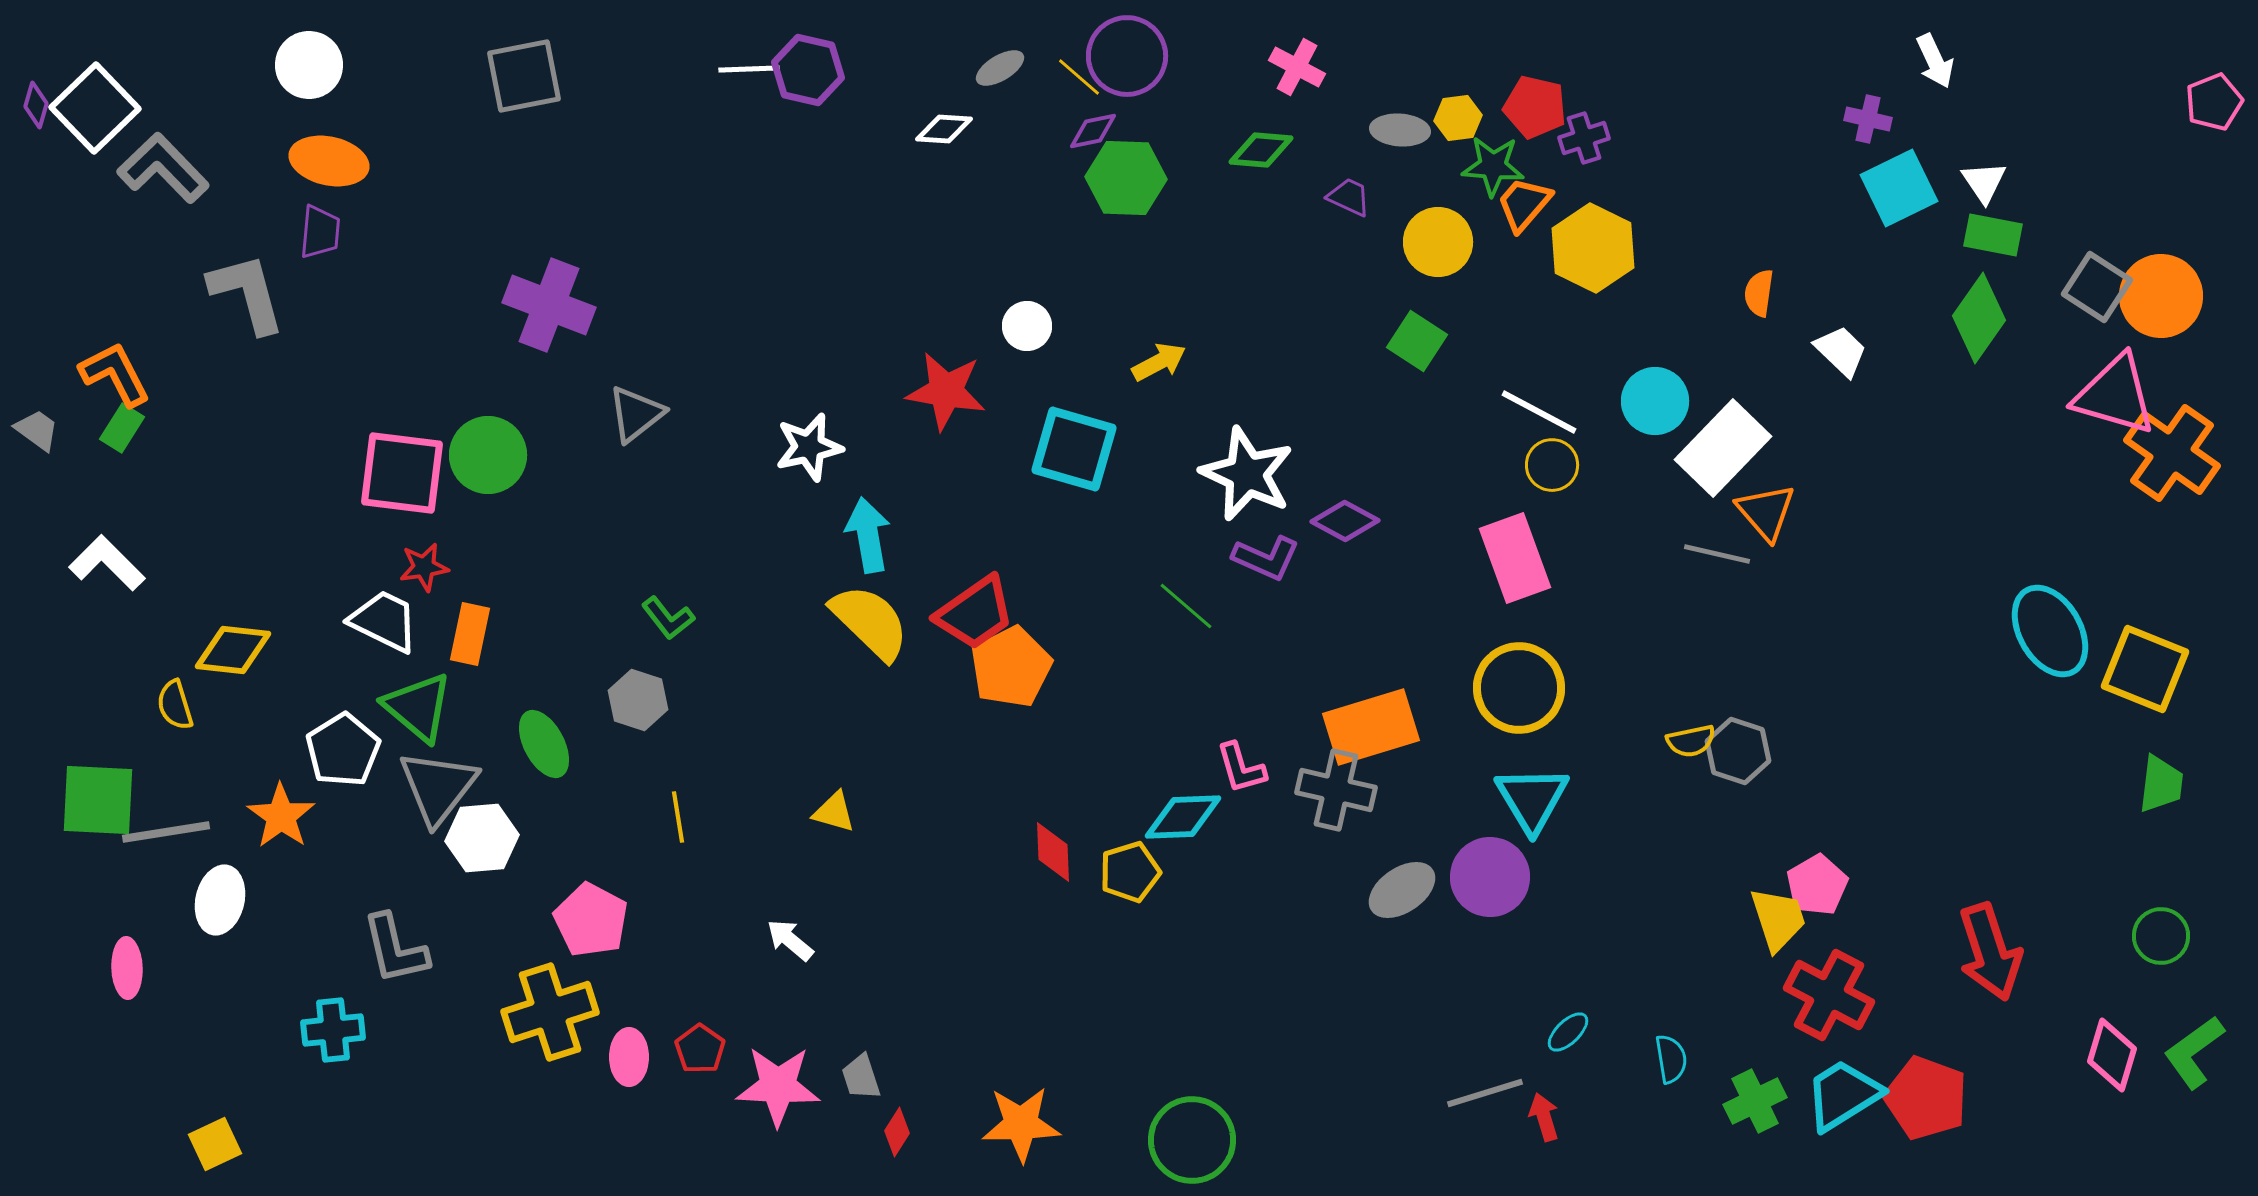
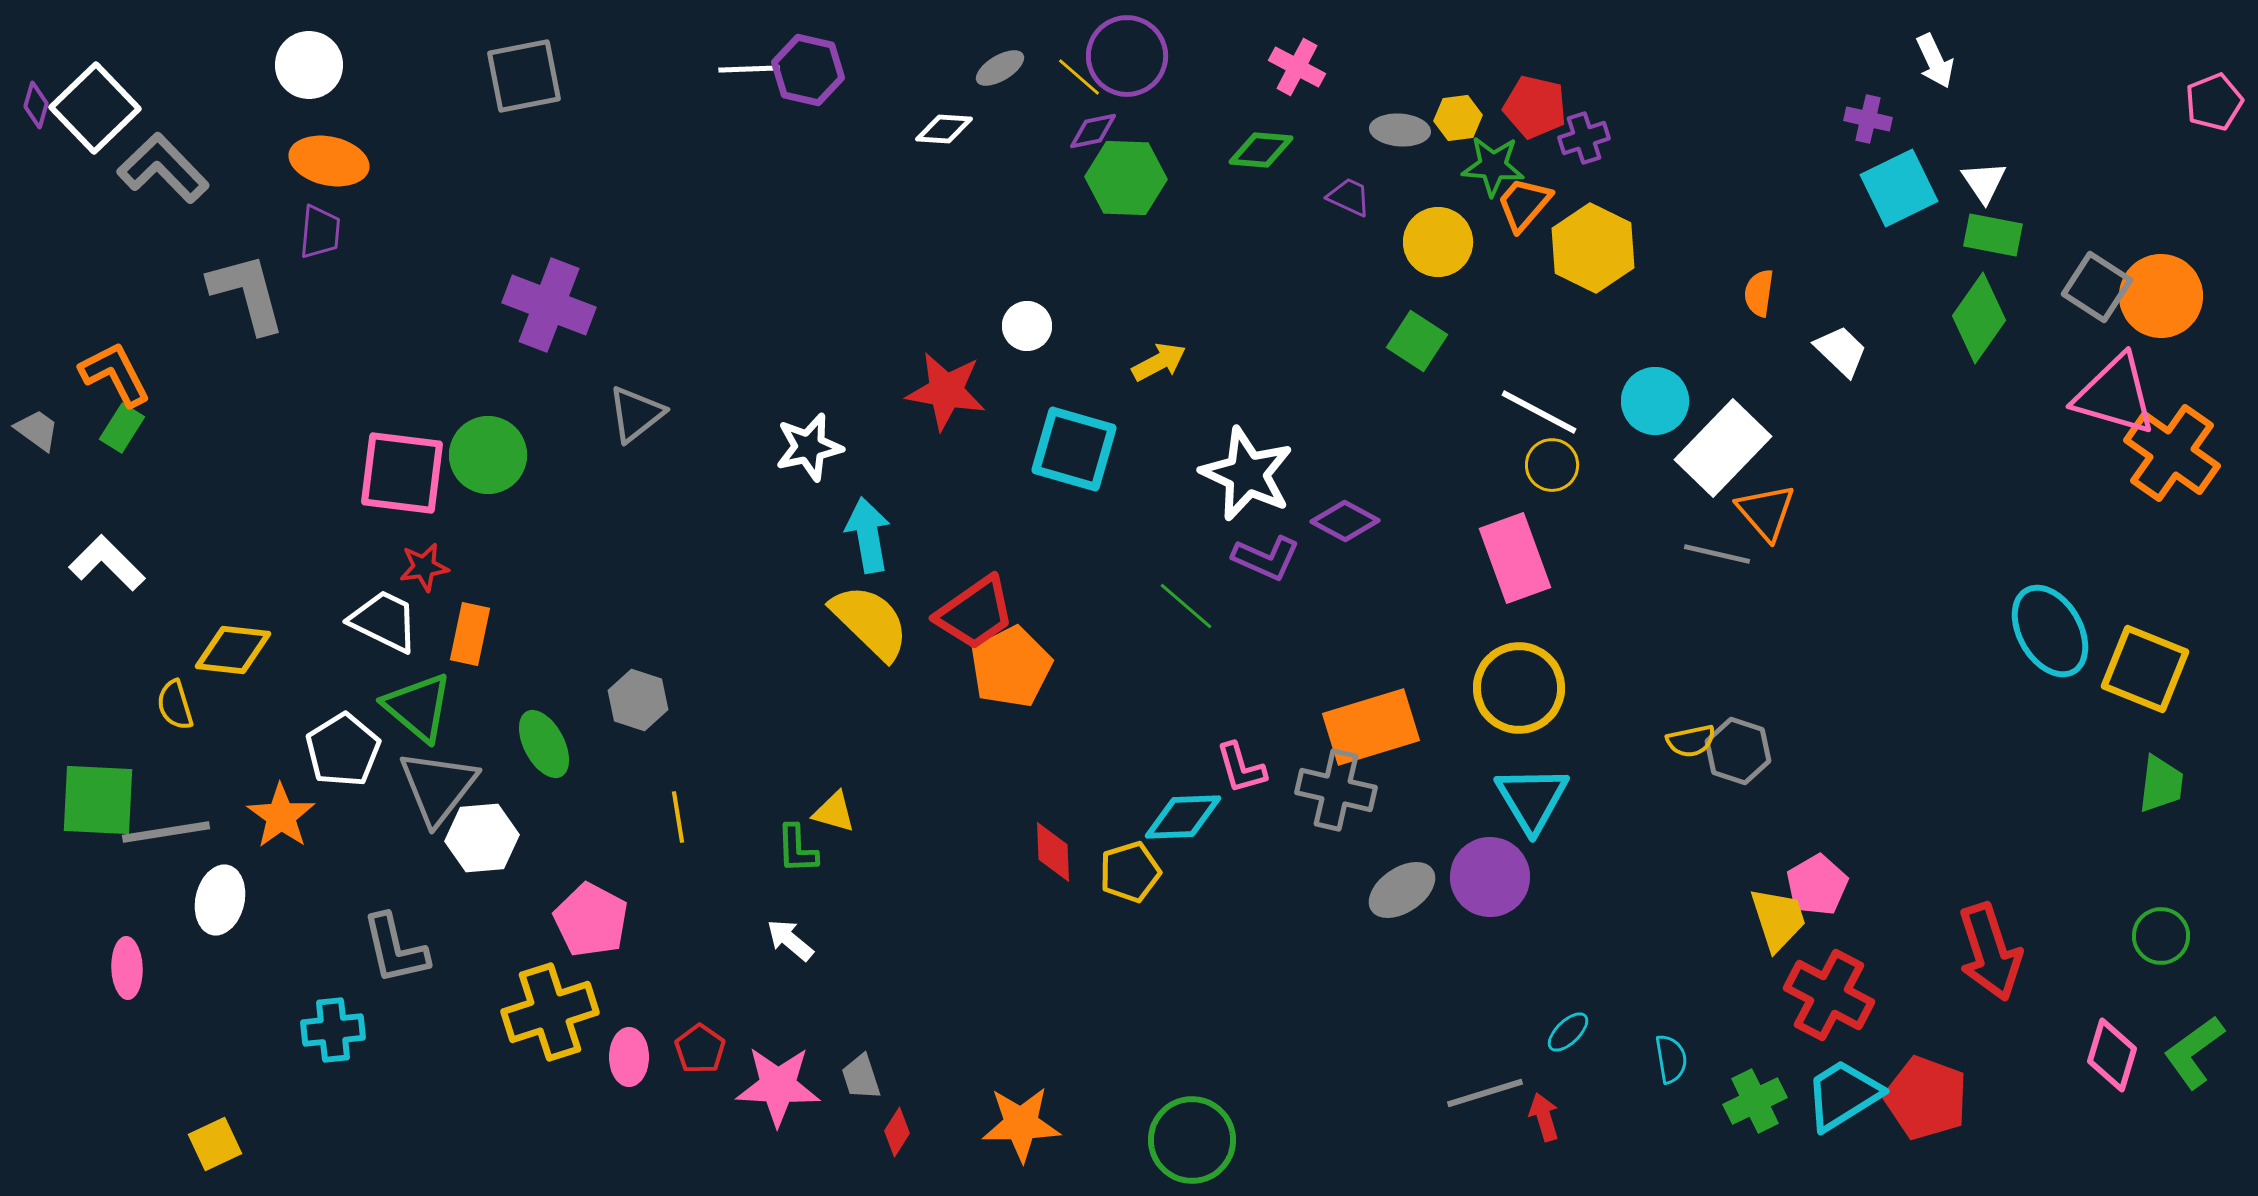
green L-shape at (668, 618): moved 129 px right, 231 px down; rotated 36 degrees clockwise
